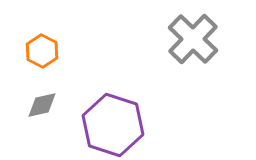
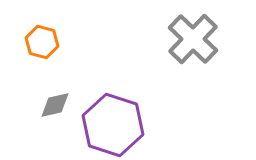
orange hexagon: moved 9 px up; rotated 12 degrees counterclockwise
gray diamond: moved 13 px right
